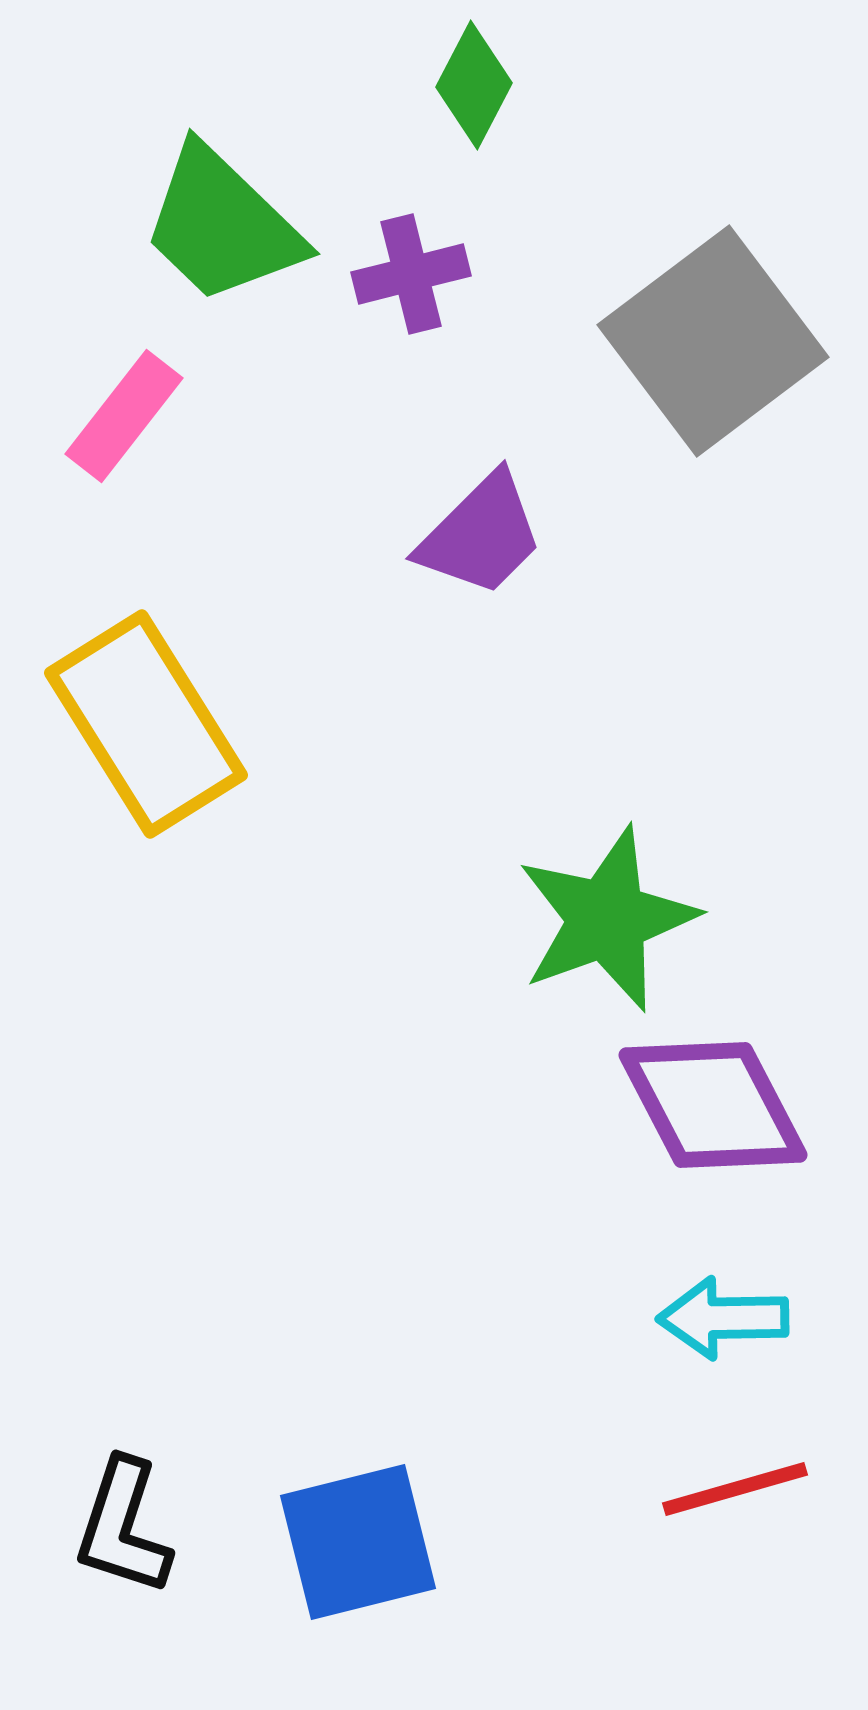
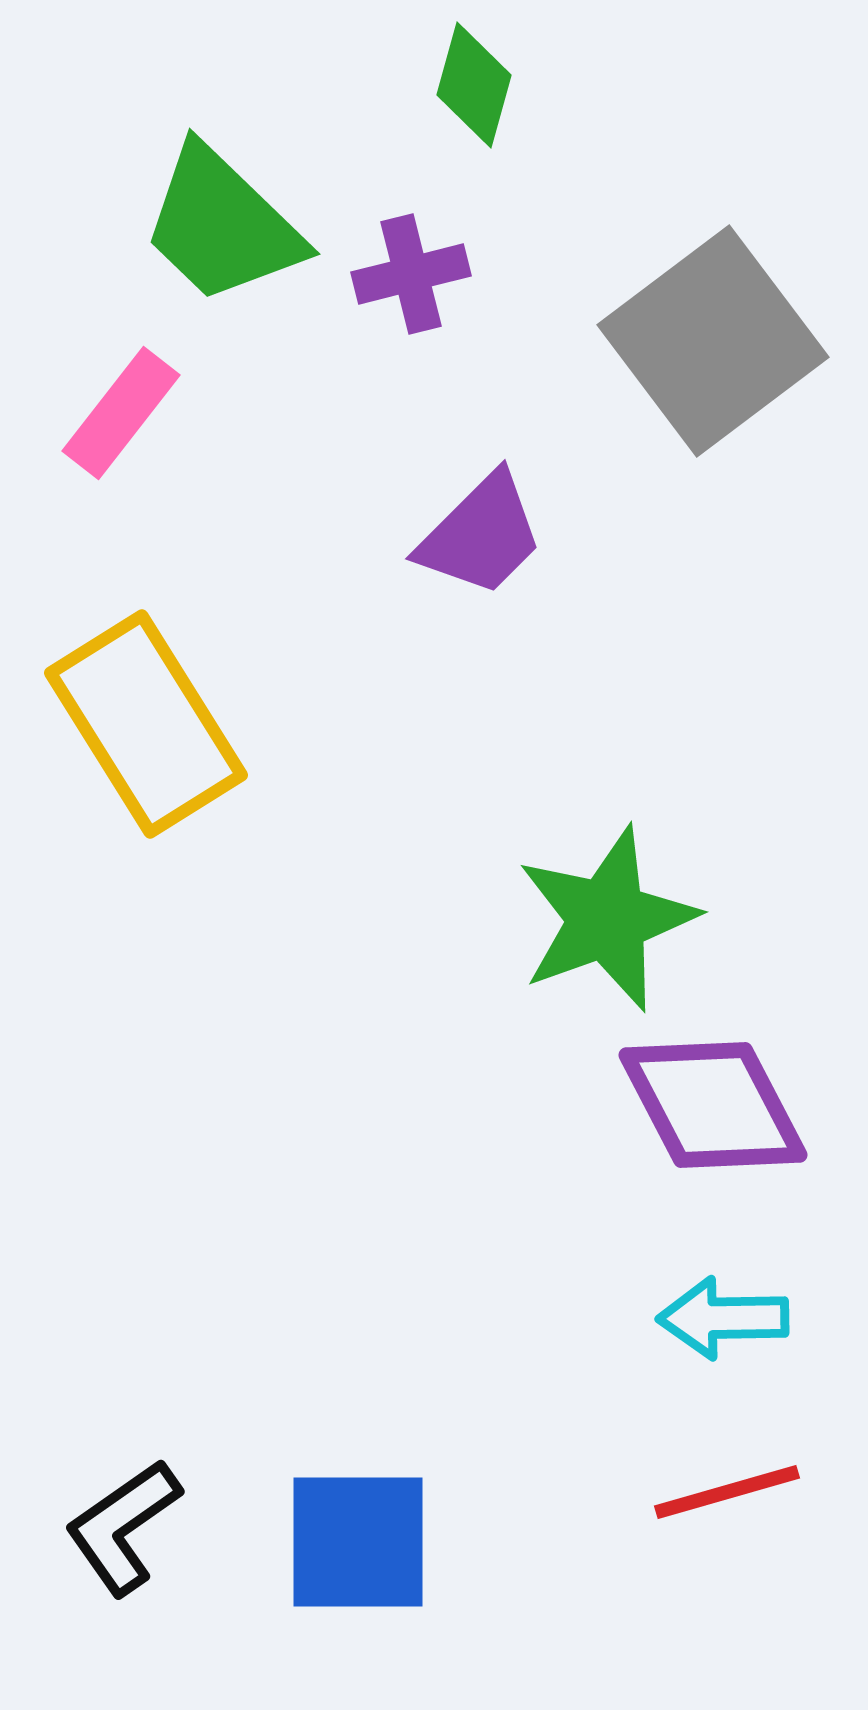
green diamond: rotated 12 degrees counterclockwise
pink rectangle: moved 3 px left, 3 px up
red line: moved 8 px left, 3 px down
black L-shape: rotated 37 degrees clockwise
blue square: rotated 14 degrees clockwise
